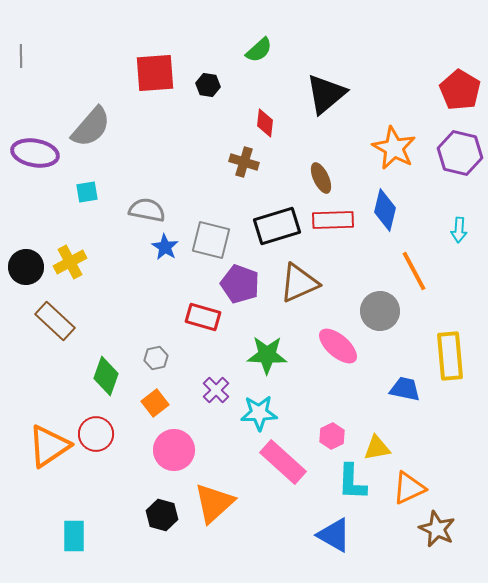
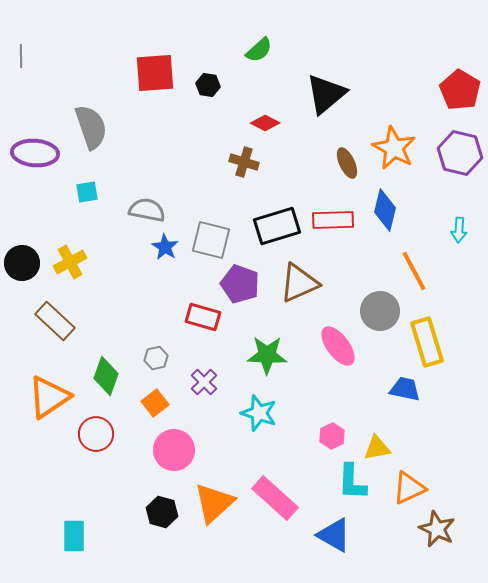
red diamond at (265, 123): rotated 68 degrees counterclockwise
gray semicircle at (91, 127): rotated 60 degrees counterclockwise
purple ellipse at (35, 153): rotated 6 degrees counterclockwise
brown ellipse at (321, 178): moved 26 px right, 15 px up
black circle at (26, 267): moved 4 px left, 4 px up
pink ellipse at (338, 346): rotated 12 degrees clockwise
yellow rectangle at (450, 356): moved 23 px left, 14 px up; rotated 12 degrees counterclockwise
purple cross at (216, 390): moved 12 px left, 8 px up
cyan star at (259, 413): rotated 21 degrees clockwise
orange triangle at (49, 446): moved 49 px up
pink rectangle at (283, 462): moved 8 px left, 36 px down
black hexagon at (162, 515): moved 3 px up
